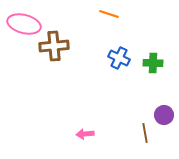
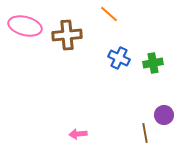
orange line: rotated 24 degrees clockwise
pink ellipse: moved 1 px right, 2 px down
brown cross: moved 13 px right, 11 px up
green cross: rotated 12 degrees counterclockwise
pink arrow: moved 7 px left
